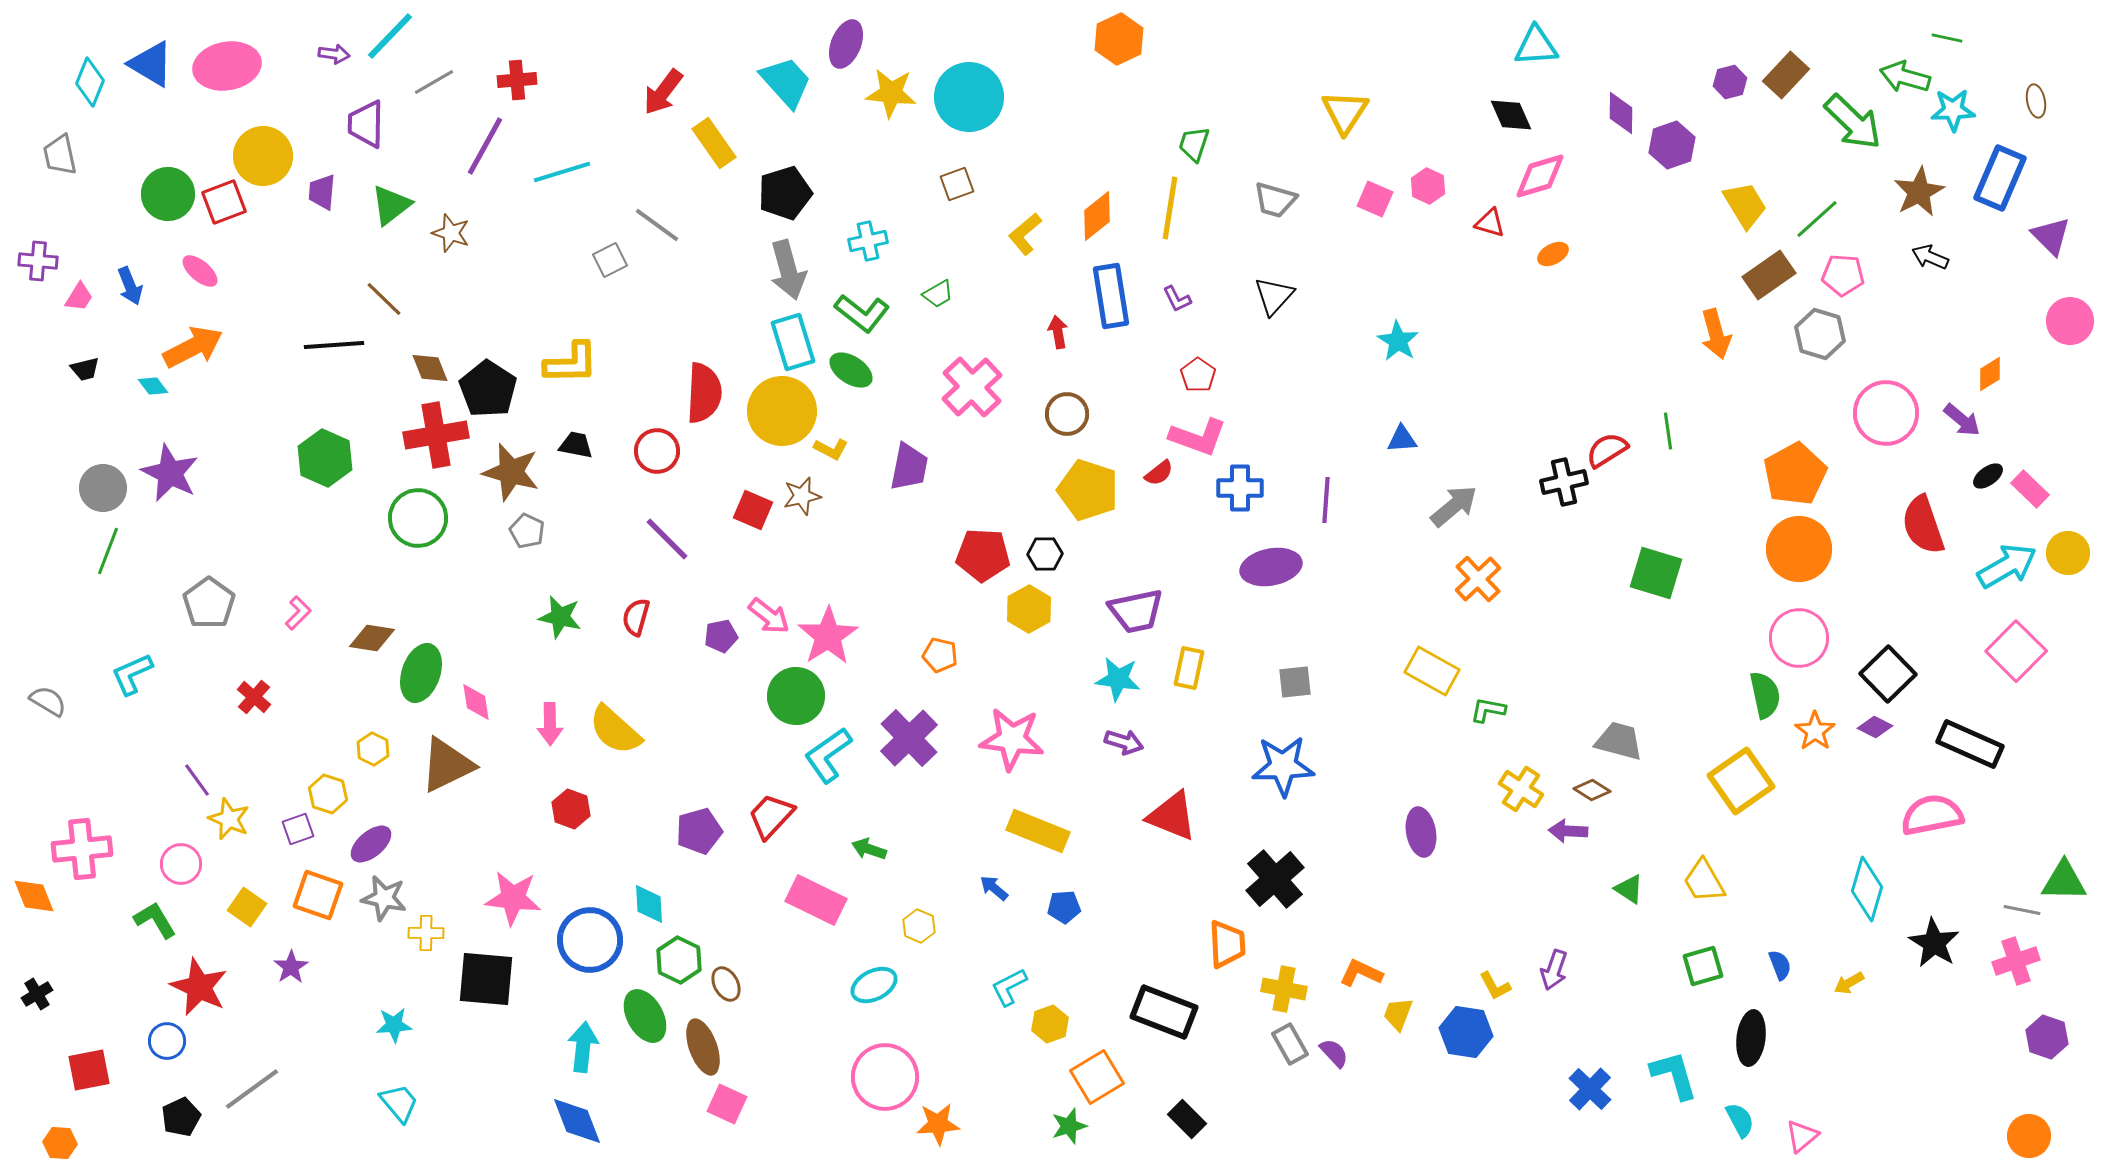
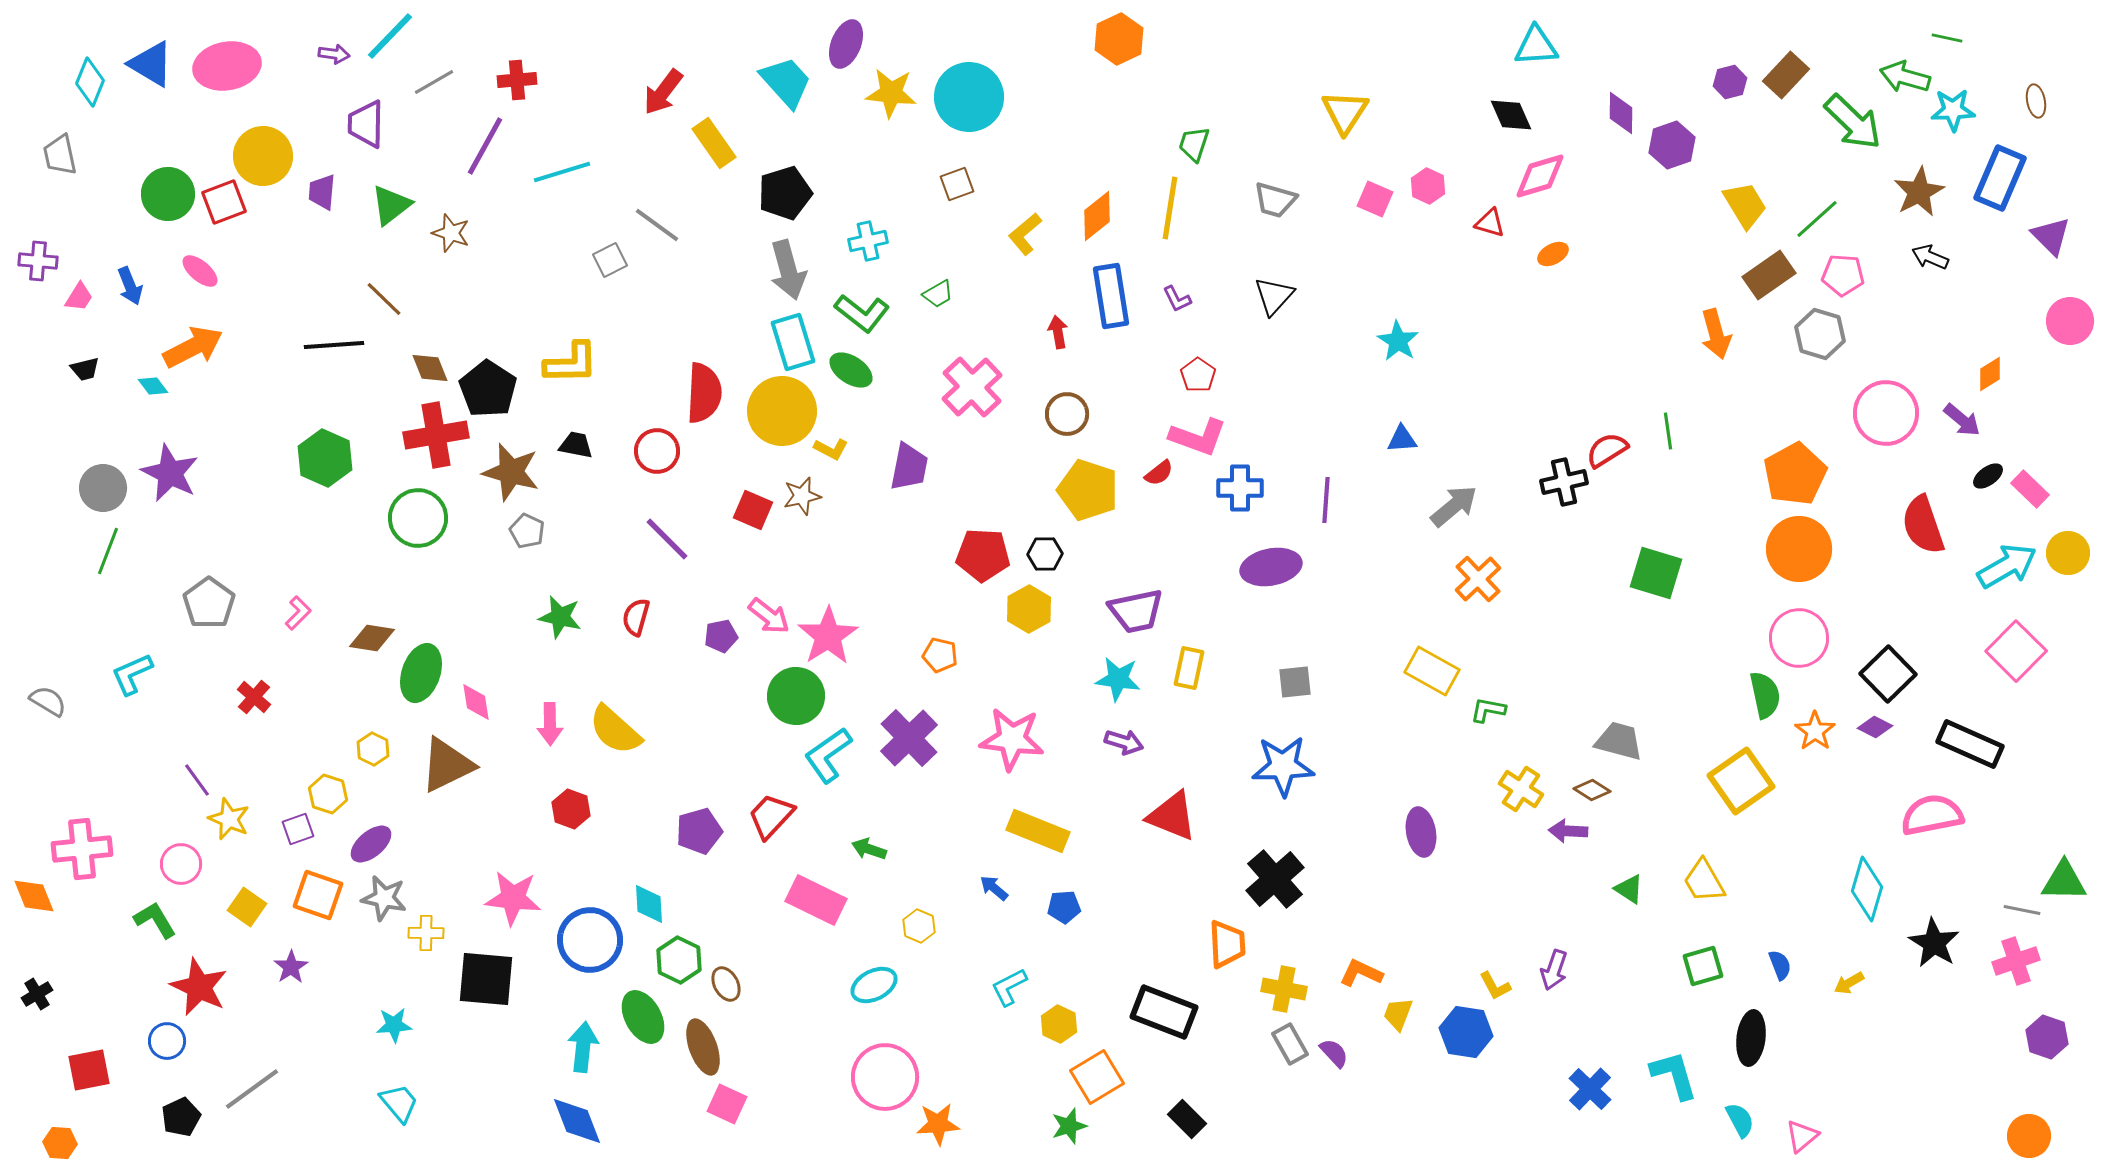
green ellipse at (645, 1016): moved 2 px left, 1 px down
yellow hexagon at (1050, 1024): moved 9 px right; rotated 15 degrees counterclockwise
